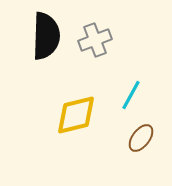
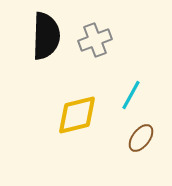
yellow diamond: moved 1 px right
